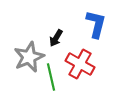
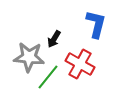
black arrow: moved 2 px left, 1 px down
gray star: rotated 28 degrees clockwise
green line: moved 3 px left; rotated 52 degrees clockwise
